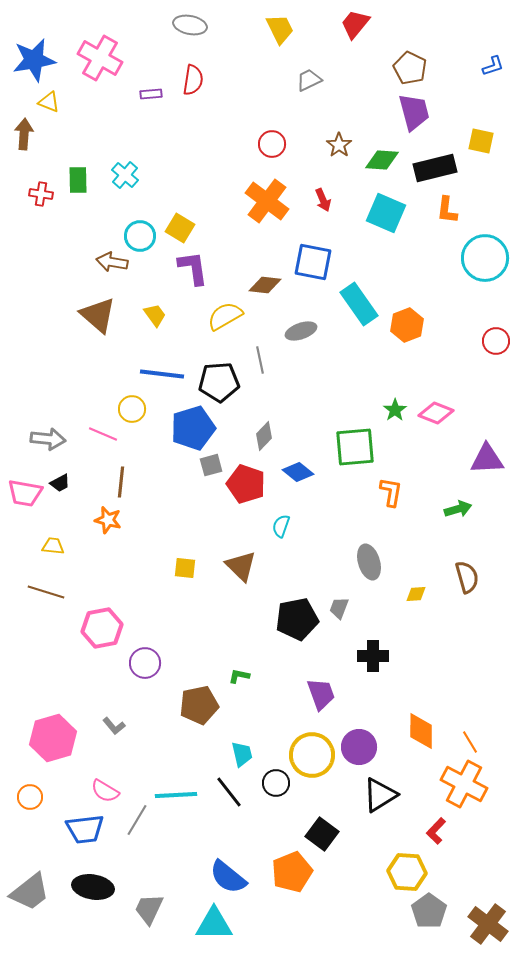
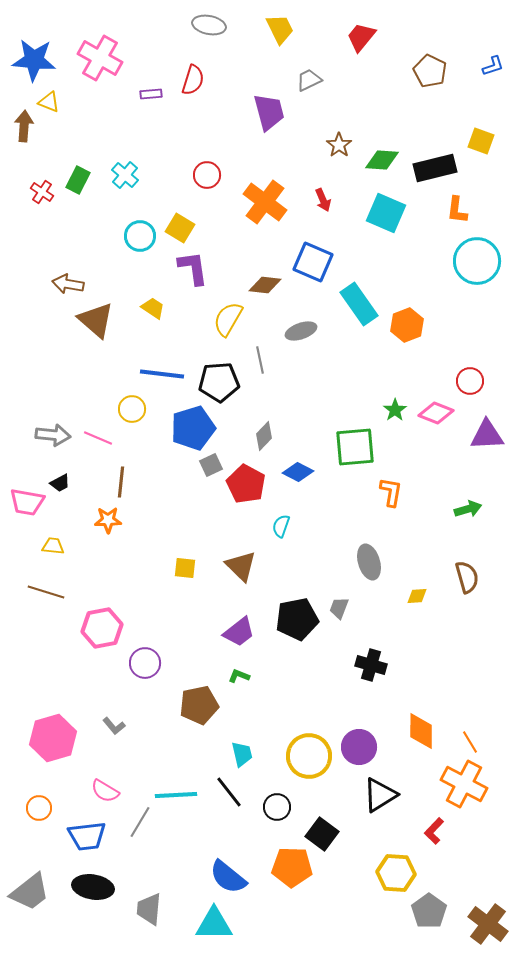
red trapezoid at (355, 24): moved 6 px right, 13 px down
gray ellipse at (190, 25): moved 19 px right
blue star at (34, 60): rotated 15 degrees clockwise
brown pentagon at (410, 68): moved 20 px right, 3 px down
red semicircle at (193, 80): rotated 8 degrees clockwise
purple trapezoid at (414, 112): moved 145 px left
brown arrow at (24, 134): moved 8 px up
yellow square at (481, 141): rotated 8 degrees clockwise
red circle at (272, 144): moved 65 px left, 31 px down
green rectangle at (78, 180): rotated 28 degrees clockwise
red cross at (41, 194): moved 1 px right, 2 px up; rotated 25 degrees clockwise
orange cross at (267, 201): moved 2 px left, 1 px down
orange L-shape at (447, 210): moved 10 px right
cyan circle at (485, 258): moved 8 px left, 3 px down
brown arrow at (112, 262): moved 44 px left, 22 px down
blue square at (313, 262): rotated 12 degrees clockwise
brown triangle at (98, 315): moved 2 px left, 5 px down
yellow trapezoid at (155, 315): moved 2 px left, 7 px up; rotated 20 degrees counterclockwise
yellow semicircle at (225, 316): moved 3 px right, 3 px down; rotated 30 degrees counterclockwise
red circle at (496, 341): moved 26 px left, 40 px down
pink line at (103, 434): moved 5 px left, 4 px down
gray arrow at (48, 439): moved 5 px right, 4 px up
purple triangle at (487, 459): moved 24 px up
gray square at (211, 465): rotated 10 degrees counterclockwise
blue diamond at (298, 472): rotated 12 degrees counterclockwise
red pentagon at (246, 484): rotated 9 degrees clockwise
pink trapezoid at (25, 493): moved 2 px right, 9 px down
green arrow at (458, 509): moved 10 px right
orange star at (108, 520): rotated 16 degrees counterclockwise
yellow diamond at (416, 594): moved 1 px right, 2 px down
black cross at (373, 656): moved 2 px left, 9 px down; rotated 16 degrees clockwise
green L-shape at (239, 676): rotated 10 degrees clockwise
purple trapezoid at (321, 694): moved 82 px left, 62 px up; rotated 72 degrees clockwise
yellow circle at (312, 755): moved 3 px left, 1 px down
black circle at (276, 783): moved 1 px right, 24 px down
orange circle at (30, 797): moved 9 px right, 11 px down
gray line at (137, 820): moved 3 px right, 2 px down
blue trapezoid at (85, 829): moved 2 px right, 7 px down
red L-shape at (436, 831): moved 2 px left
orange pentagon at (292, 872): moved 5 px up; rotated 24 degrees clockwise
yellow hexagon at (407, 872): moved 11 px left, 1 px down
gray trapezoid at (149, 909): rotated 20 degrees counterclockwise
